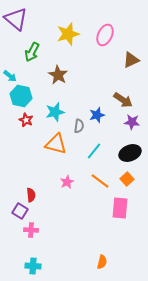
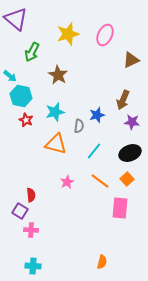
brown arrow: rotated 78 degrees clockwise
